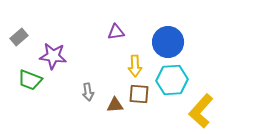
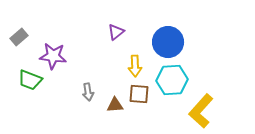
purple triangle: rotated 30 degrees counterclockwise
